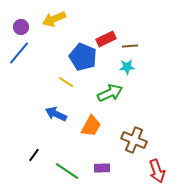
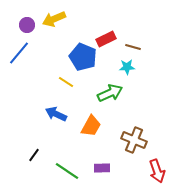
purple circle: moved 6 px right, 2 px up
brown line: moved 3 px right, 1 px down; rotated 21 degrees clockwise
